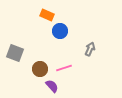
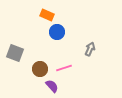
blue circle: moved 3 px left, 1 px down
